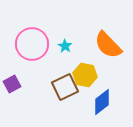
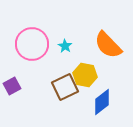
purple square: moved 2 px down
